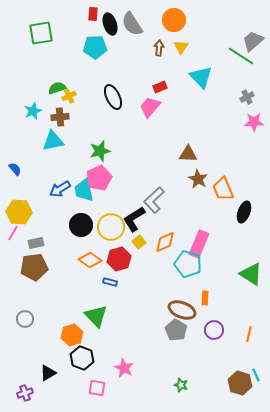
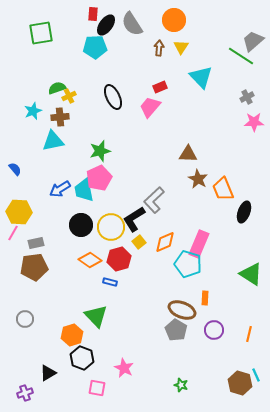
black ellipse at (110, 24): moved 4 px left, 1 px down; rotated 55 degrees clockwise
